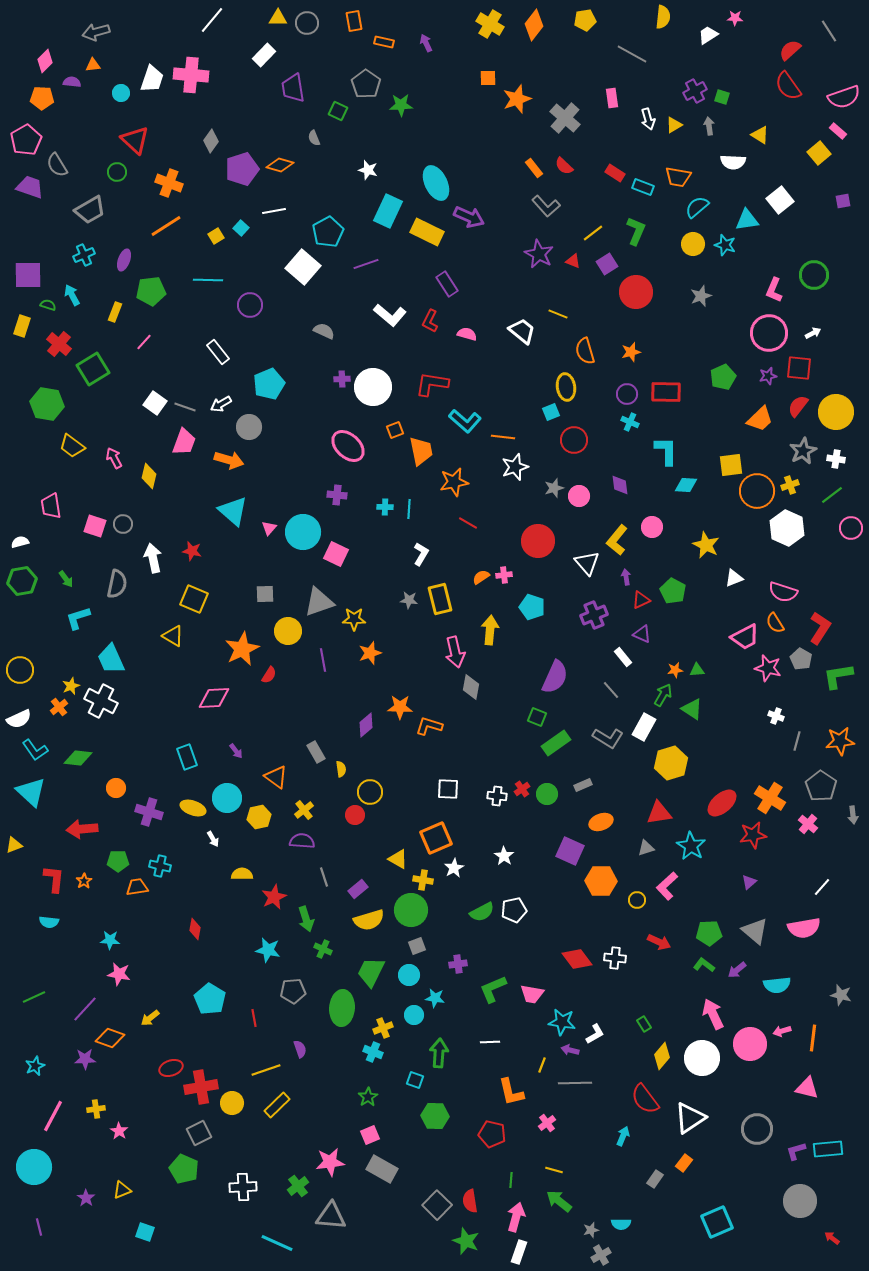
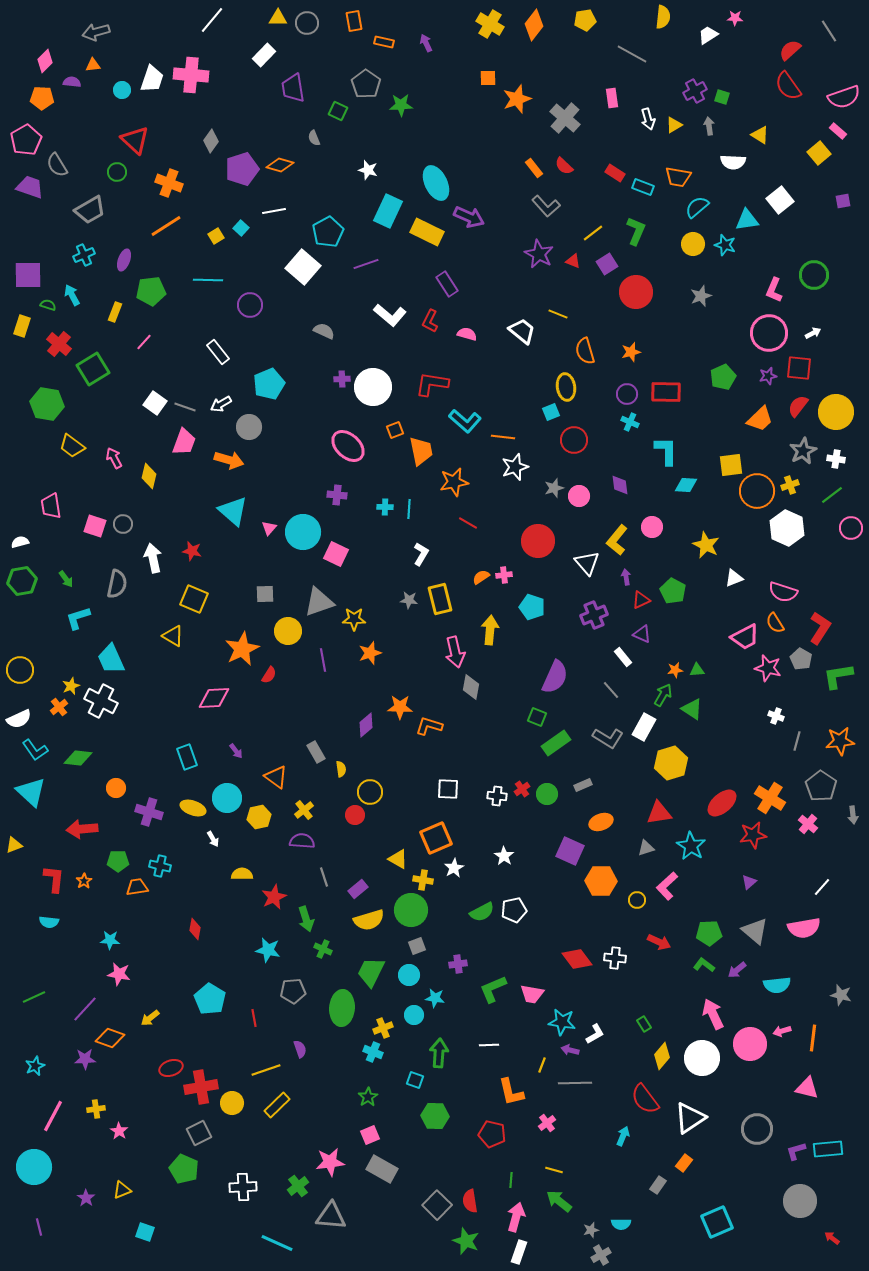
cyan circle at (121, 93): moved 1 px right, 3 px up
white line at (490, 1042): moved 1 px left, 3 px down
gray rectangle at (655, 1179): moved 3 px right, 6 px down
